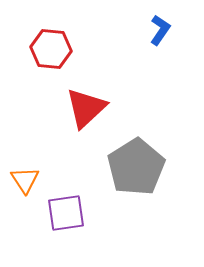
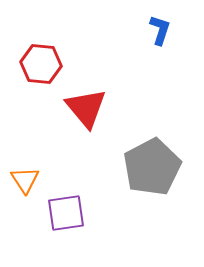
blue L-shape: rotated 16 degrees counterclockwise
red hexagon: moved 10 px left, 15 px down
red triangle: rotated 27 degrees counterclockwise
gray pentagon: moved 16 px right; rotated 4 degrees clockwise
